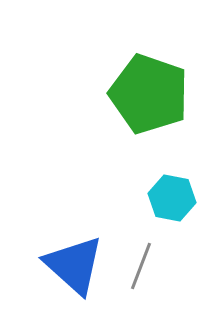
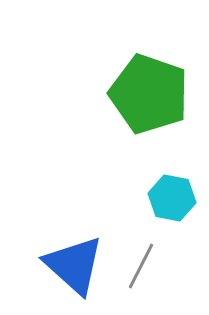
gray line: rotated 6 degrees clockwise
